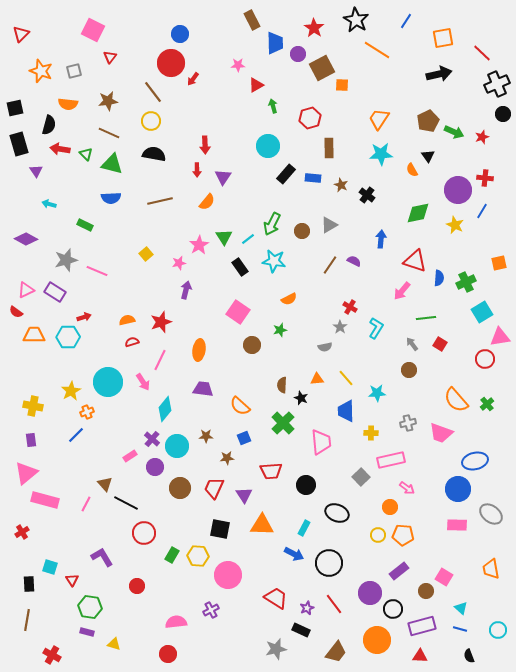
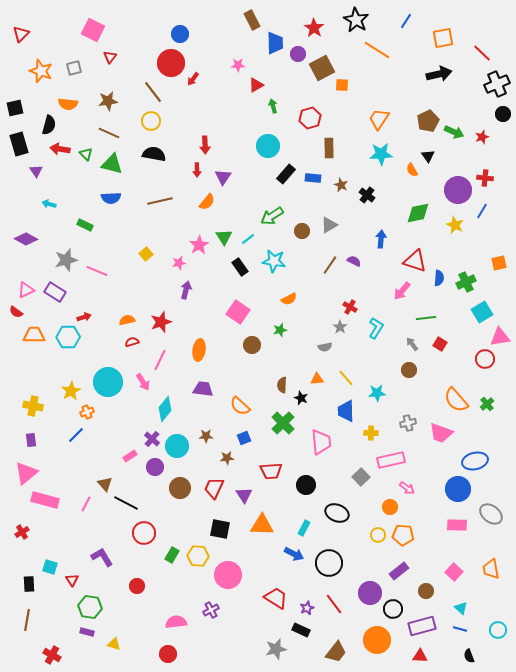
gray square at (74, 71): moved 3 px up
green arrow at (272, 224): moved 8 px up; rotated 30 degrees clockwise
pink square at (444, 577): moved 10 px right, 5 px up; rotated 12 degrees clockwise
